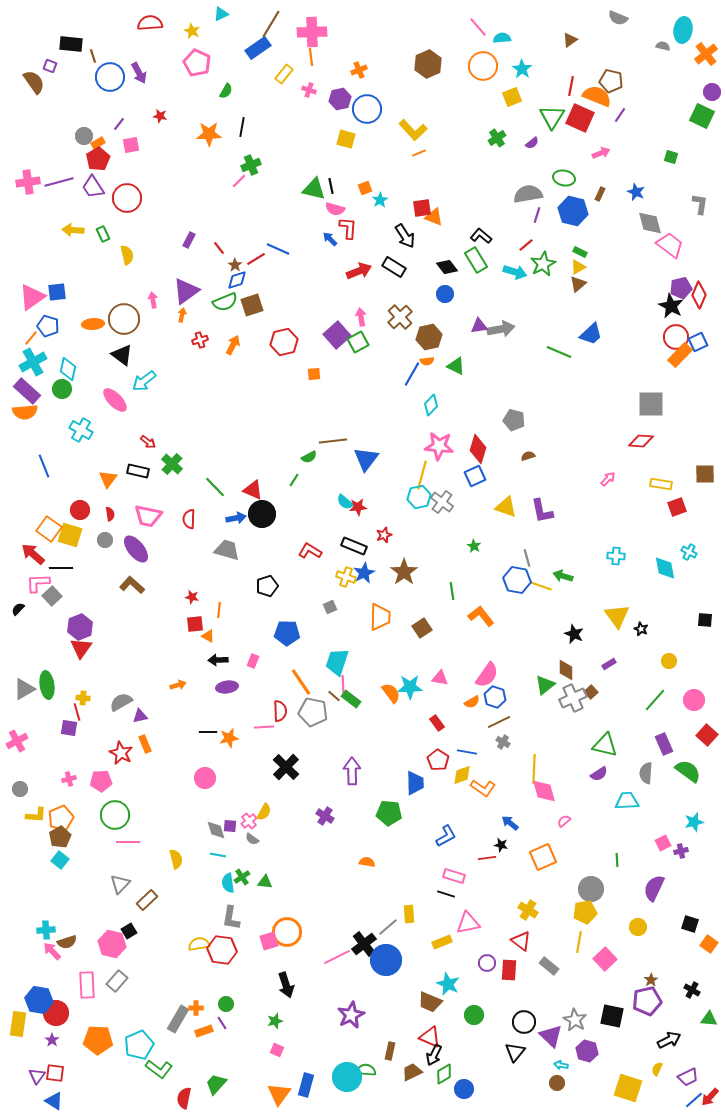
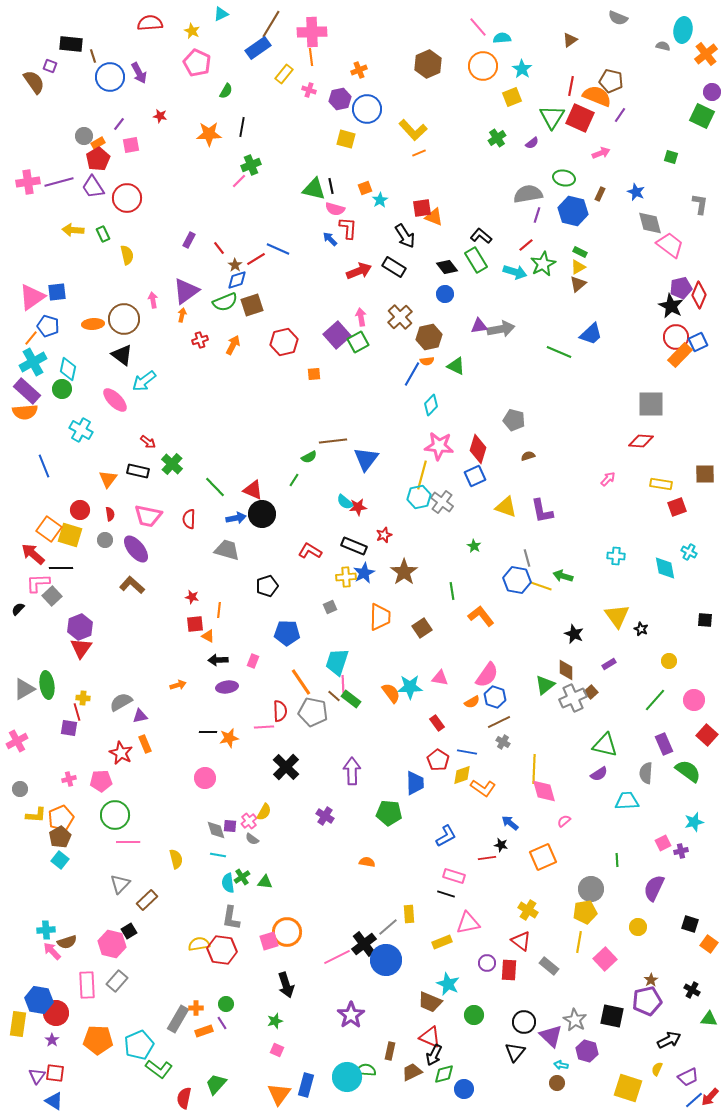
yellow cross at (346, 577): rotated 24 degrees counterclockwise
purple star at (351, 1015): rotated 8 degrees counterclockwise
green diamond at (444, 1074): rotated 15 degrees clockwise
